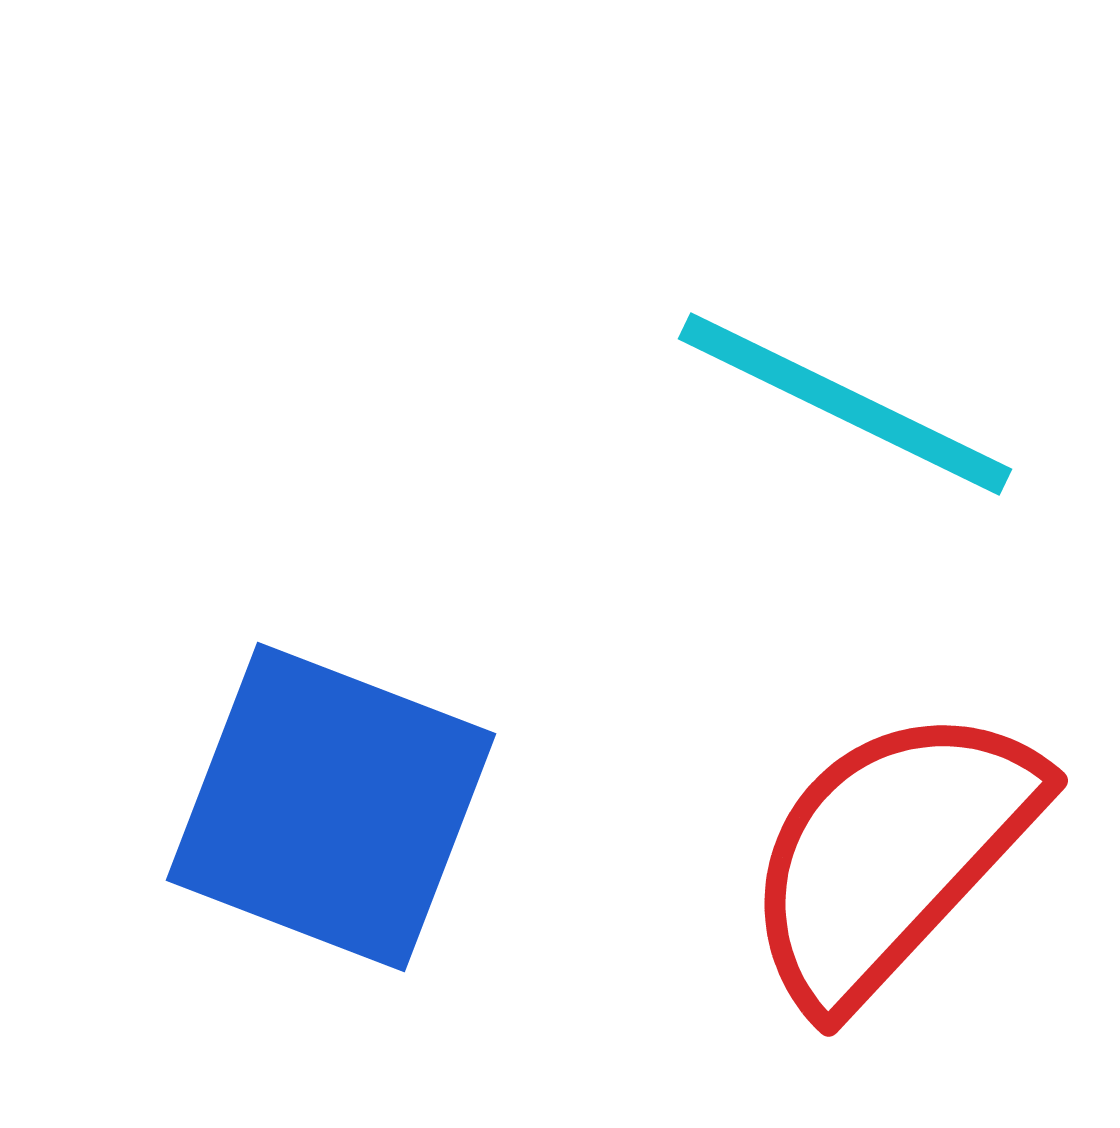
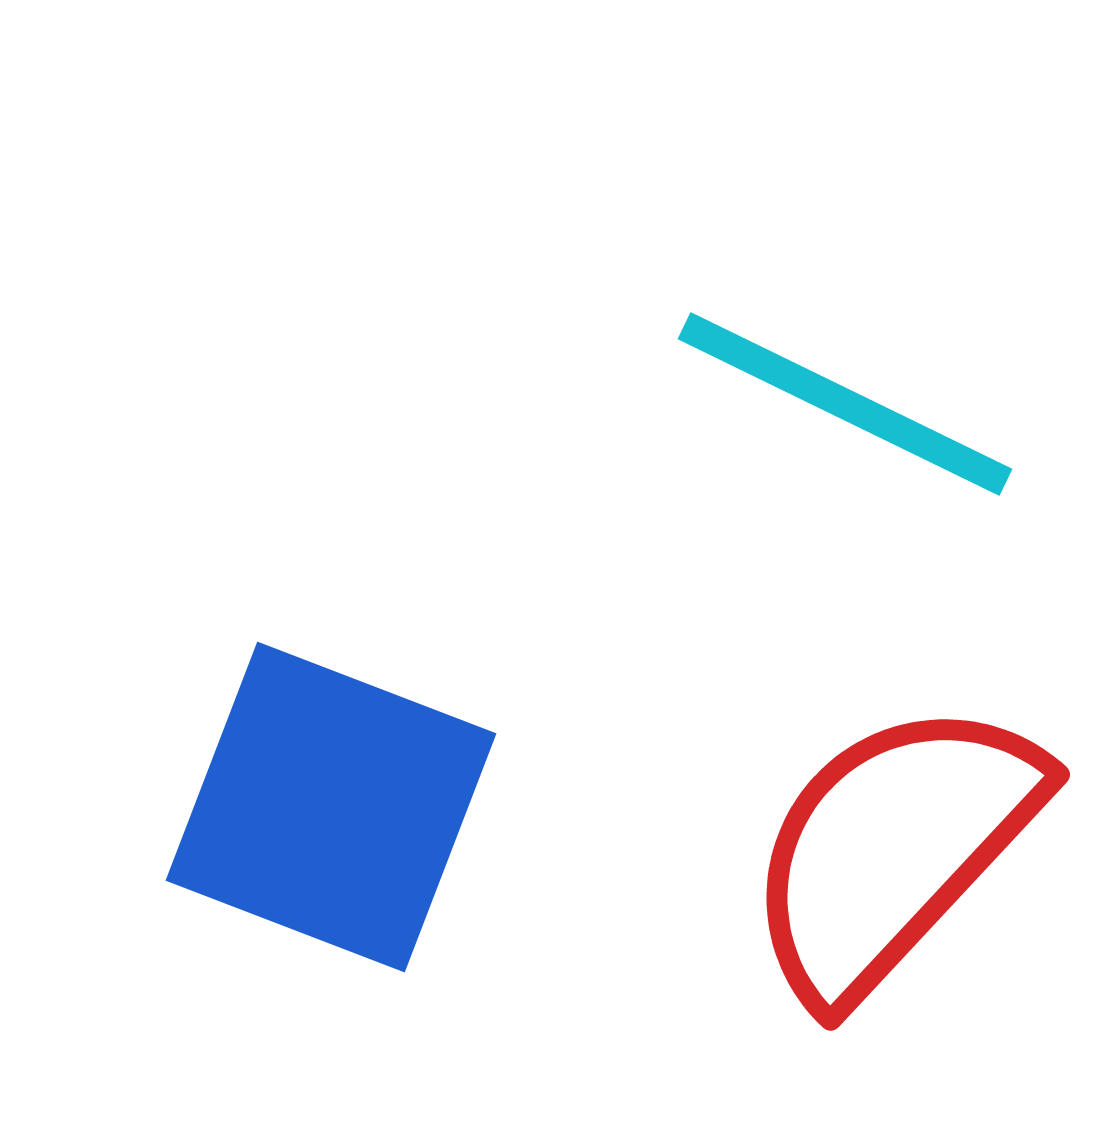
red semicircle: moved 2 px right, 6 px up
